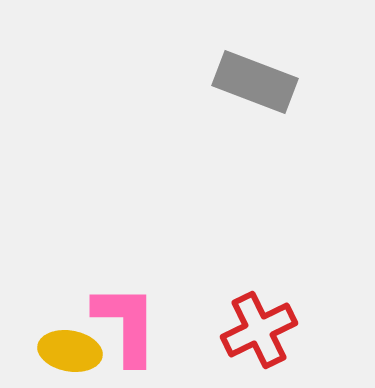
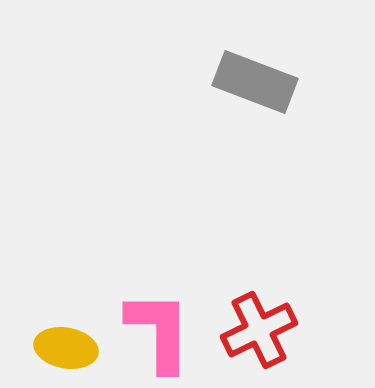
pink L-shape: moved 33 px right, 7 px down
yellow ellipse: moved 4 px left, 3 px up
